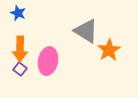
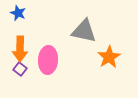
gray triangle: moved 2 px left; rotated 20 degrees counterclockwise
orange star: moved 7 px down
pink ellipse: moved 1 px up; rotated 8 degrees counterclockwise
